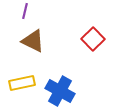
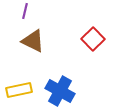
yellow rectangle: moved 3 px left, 7 px down
